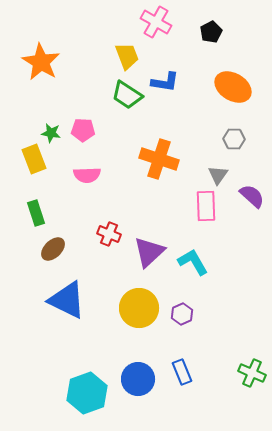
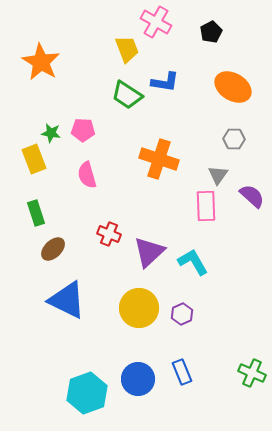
yellow trapezoid: moved 7 px up
pink semicircle: rotated 76 degrees clockwise
